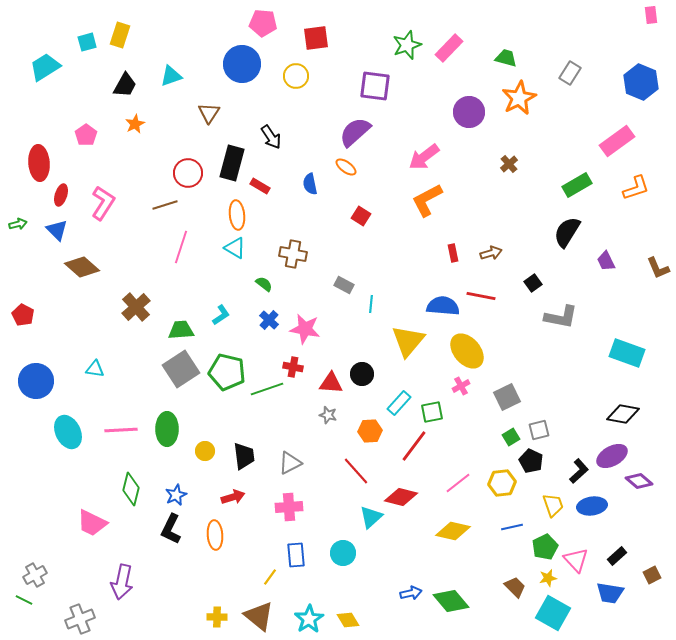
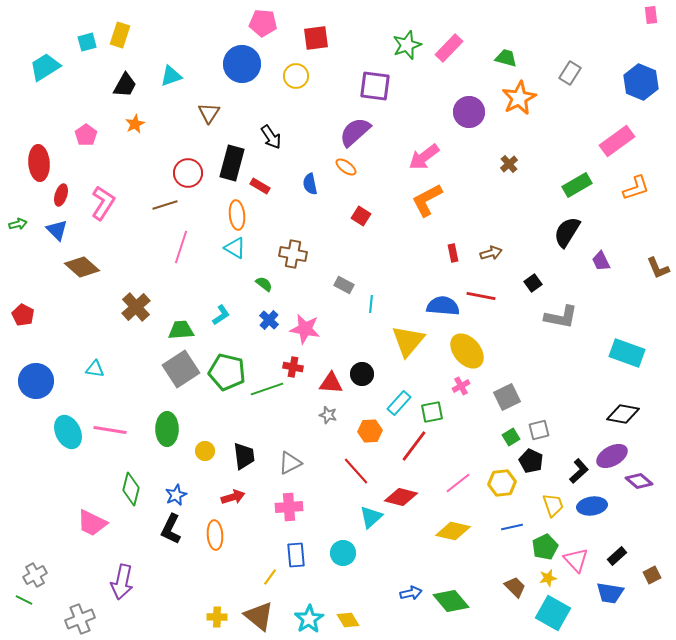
purple trapezoid at (606, 261): moved 5 px left
pink line at (121, 430): moved 11 px left; rotated 12 degrees clockwise
